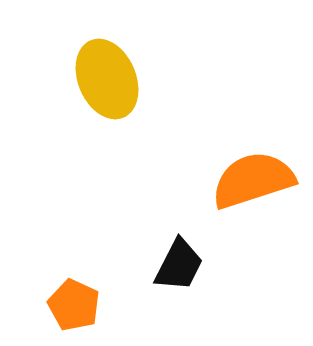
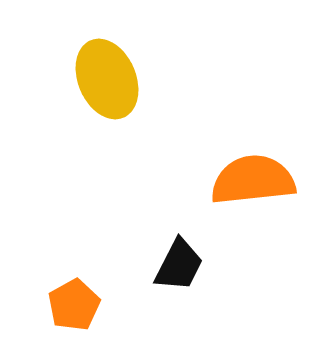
orange semicircle: rotated 12 degrees clockwise
orange pentagon: rotated 18 degrees clockwise
